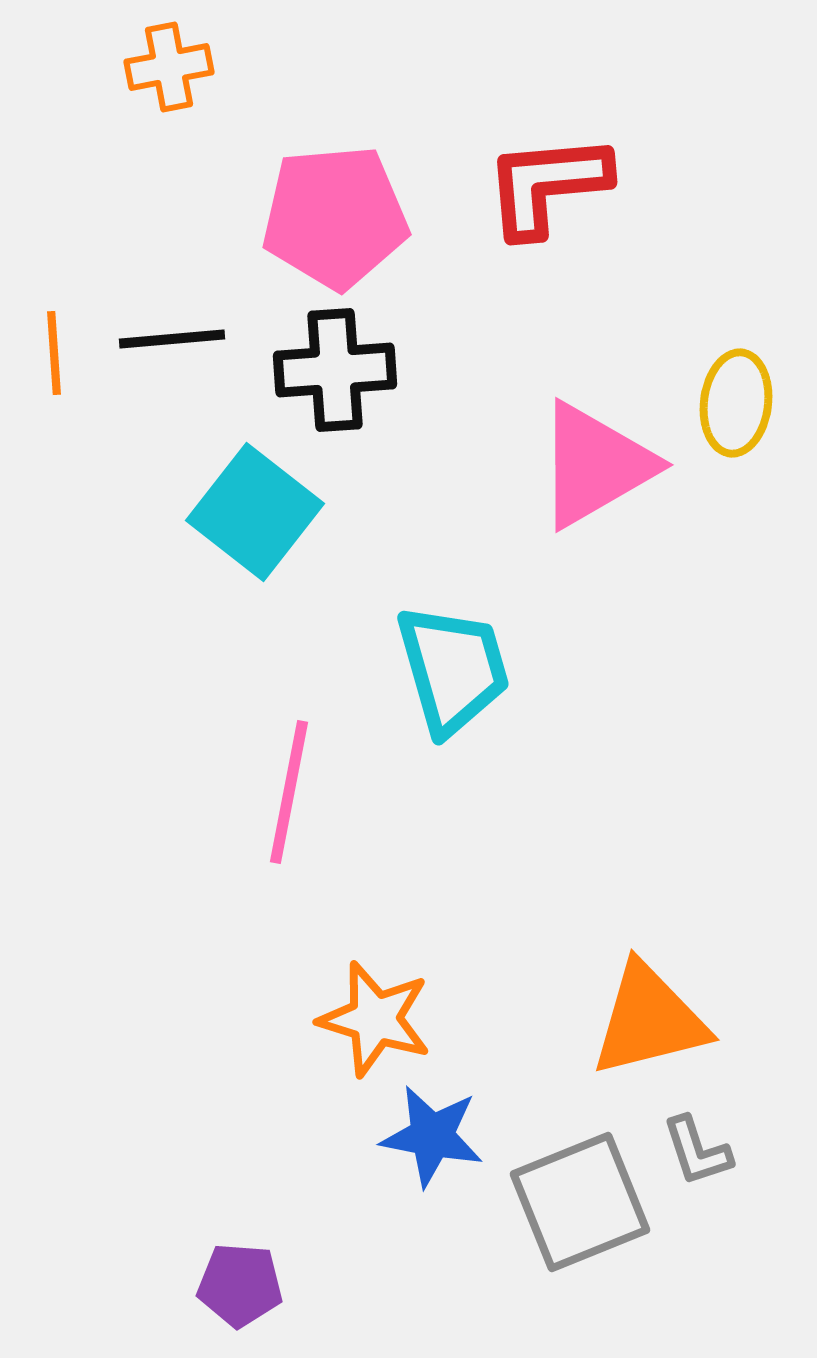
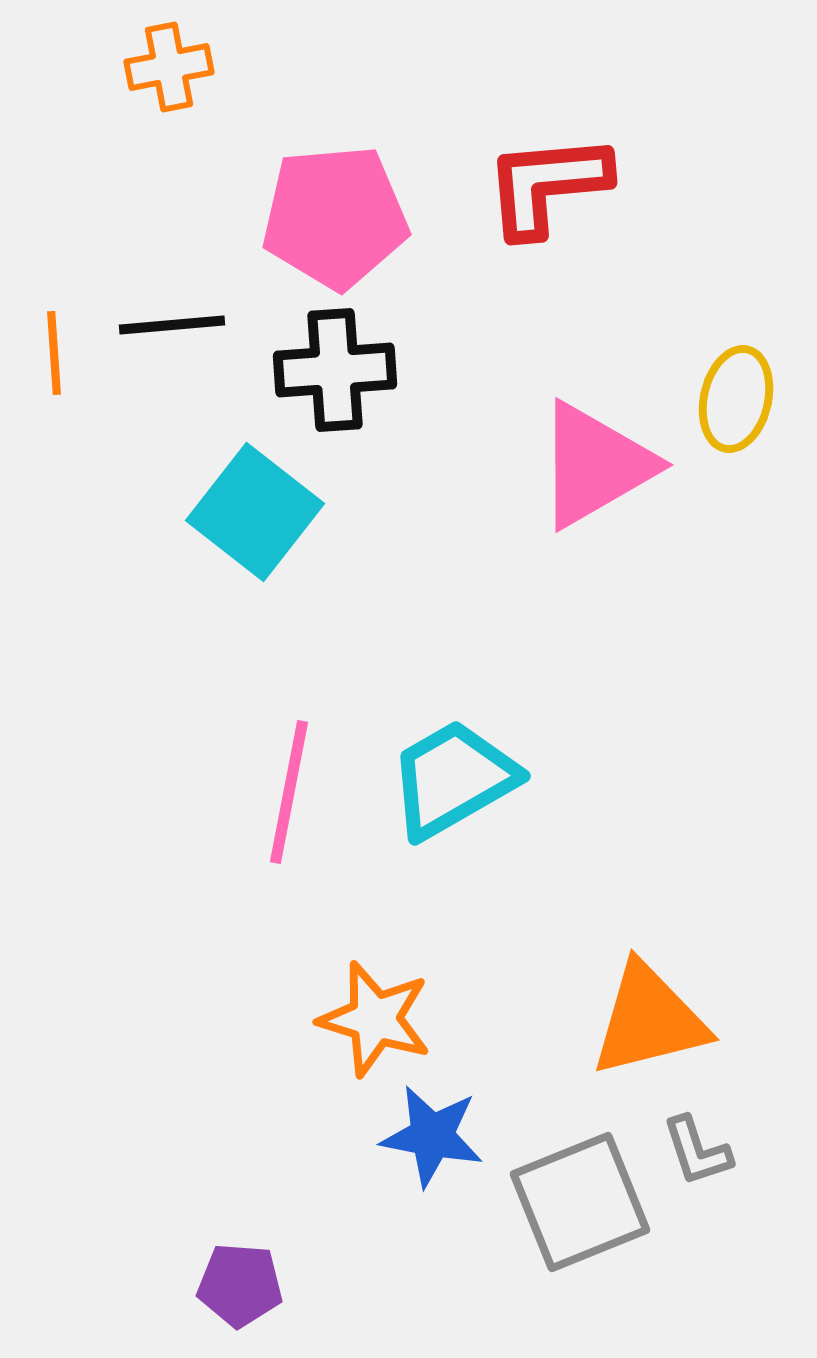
black line: moved 14 px up
yellow ellipse: moved 4 px up; rotated 6 degrees clockwise
cyan trapezoid: moved 110 px down; rotated 104 degrees counterclockwise
